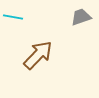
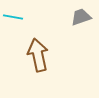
brown arrow: rotated 56 degrees counterclockwise
